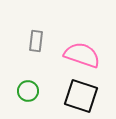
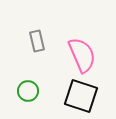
gray rectangle: moved 1 px right; rotated 20 degrees counterclockwise
pink semicircle: rotated 48 degrees clockwise
